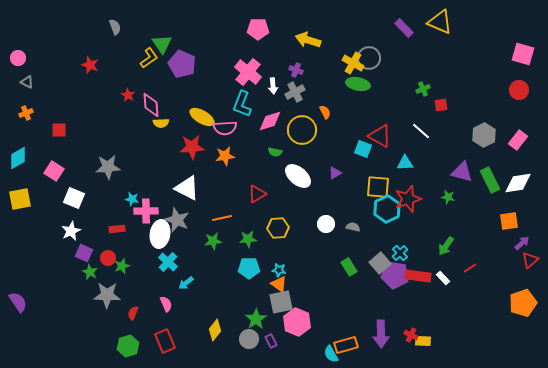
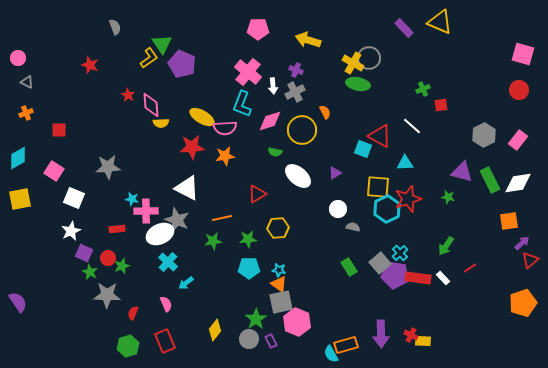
white line at (421, 131): moved 9 px left, 5 px up
white circle at (326, 224): moved 12 px right, 15 px up
white ellipse at (160, 234): rotated 56 degrees clockwise
red rectangle at (418, 276): moved 2 px down
